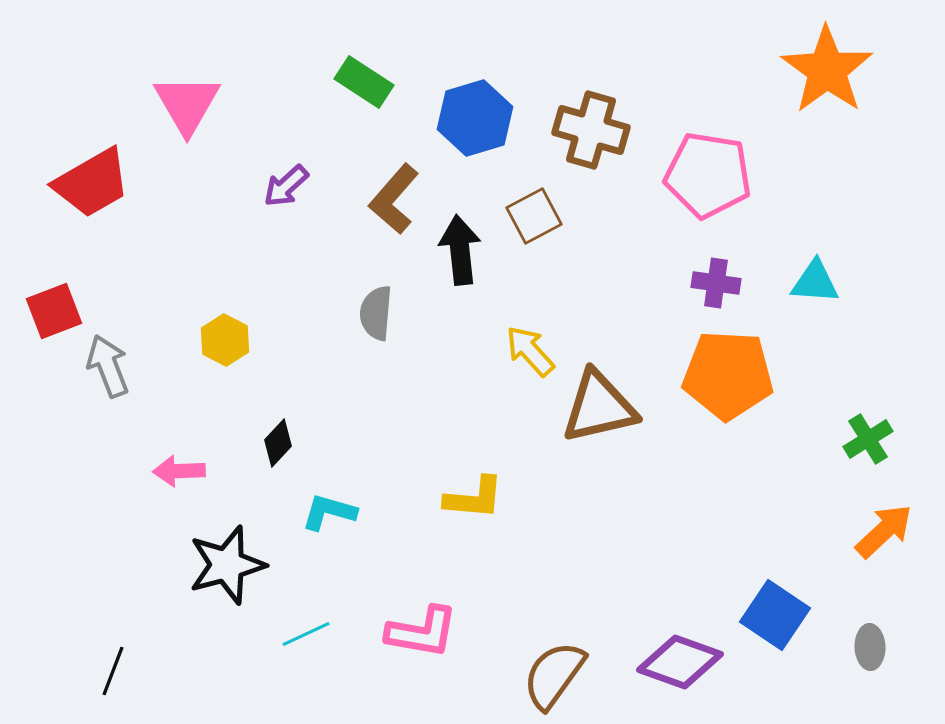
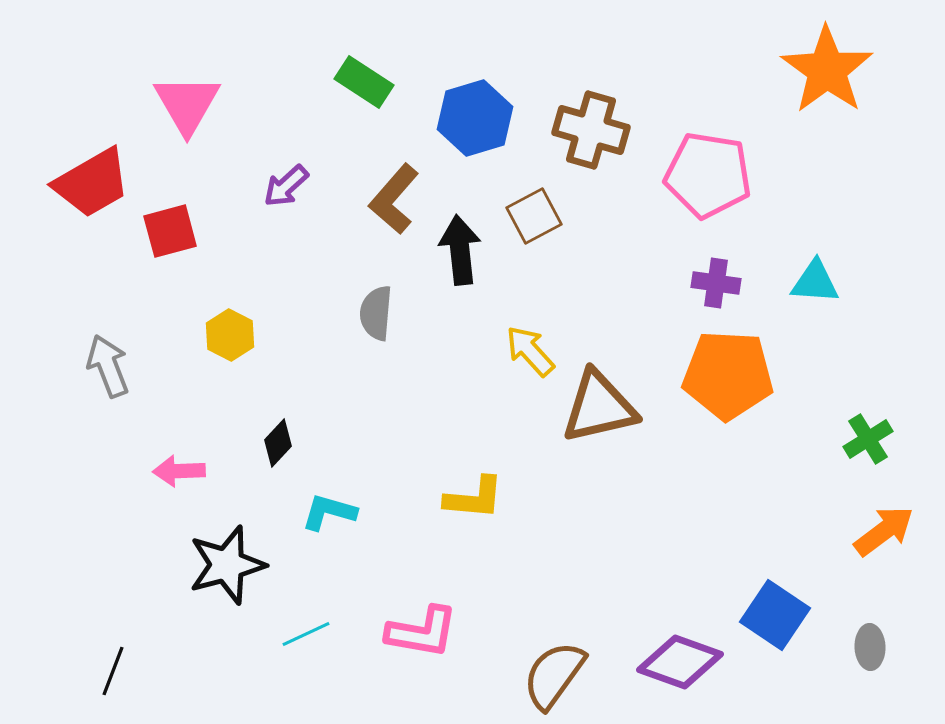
red square: moved 116 px right, 80 px up; rotated 6 degrees clockwise
yellow hexagon: moved 5 px right, 5 px up
orange arrow: rotated 6 degrees clockwise
